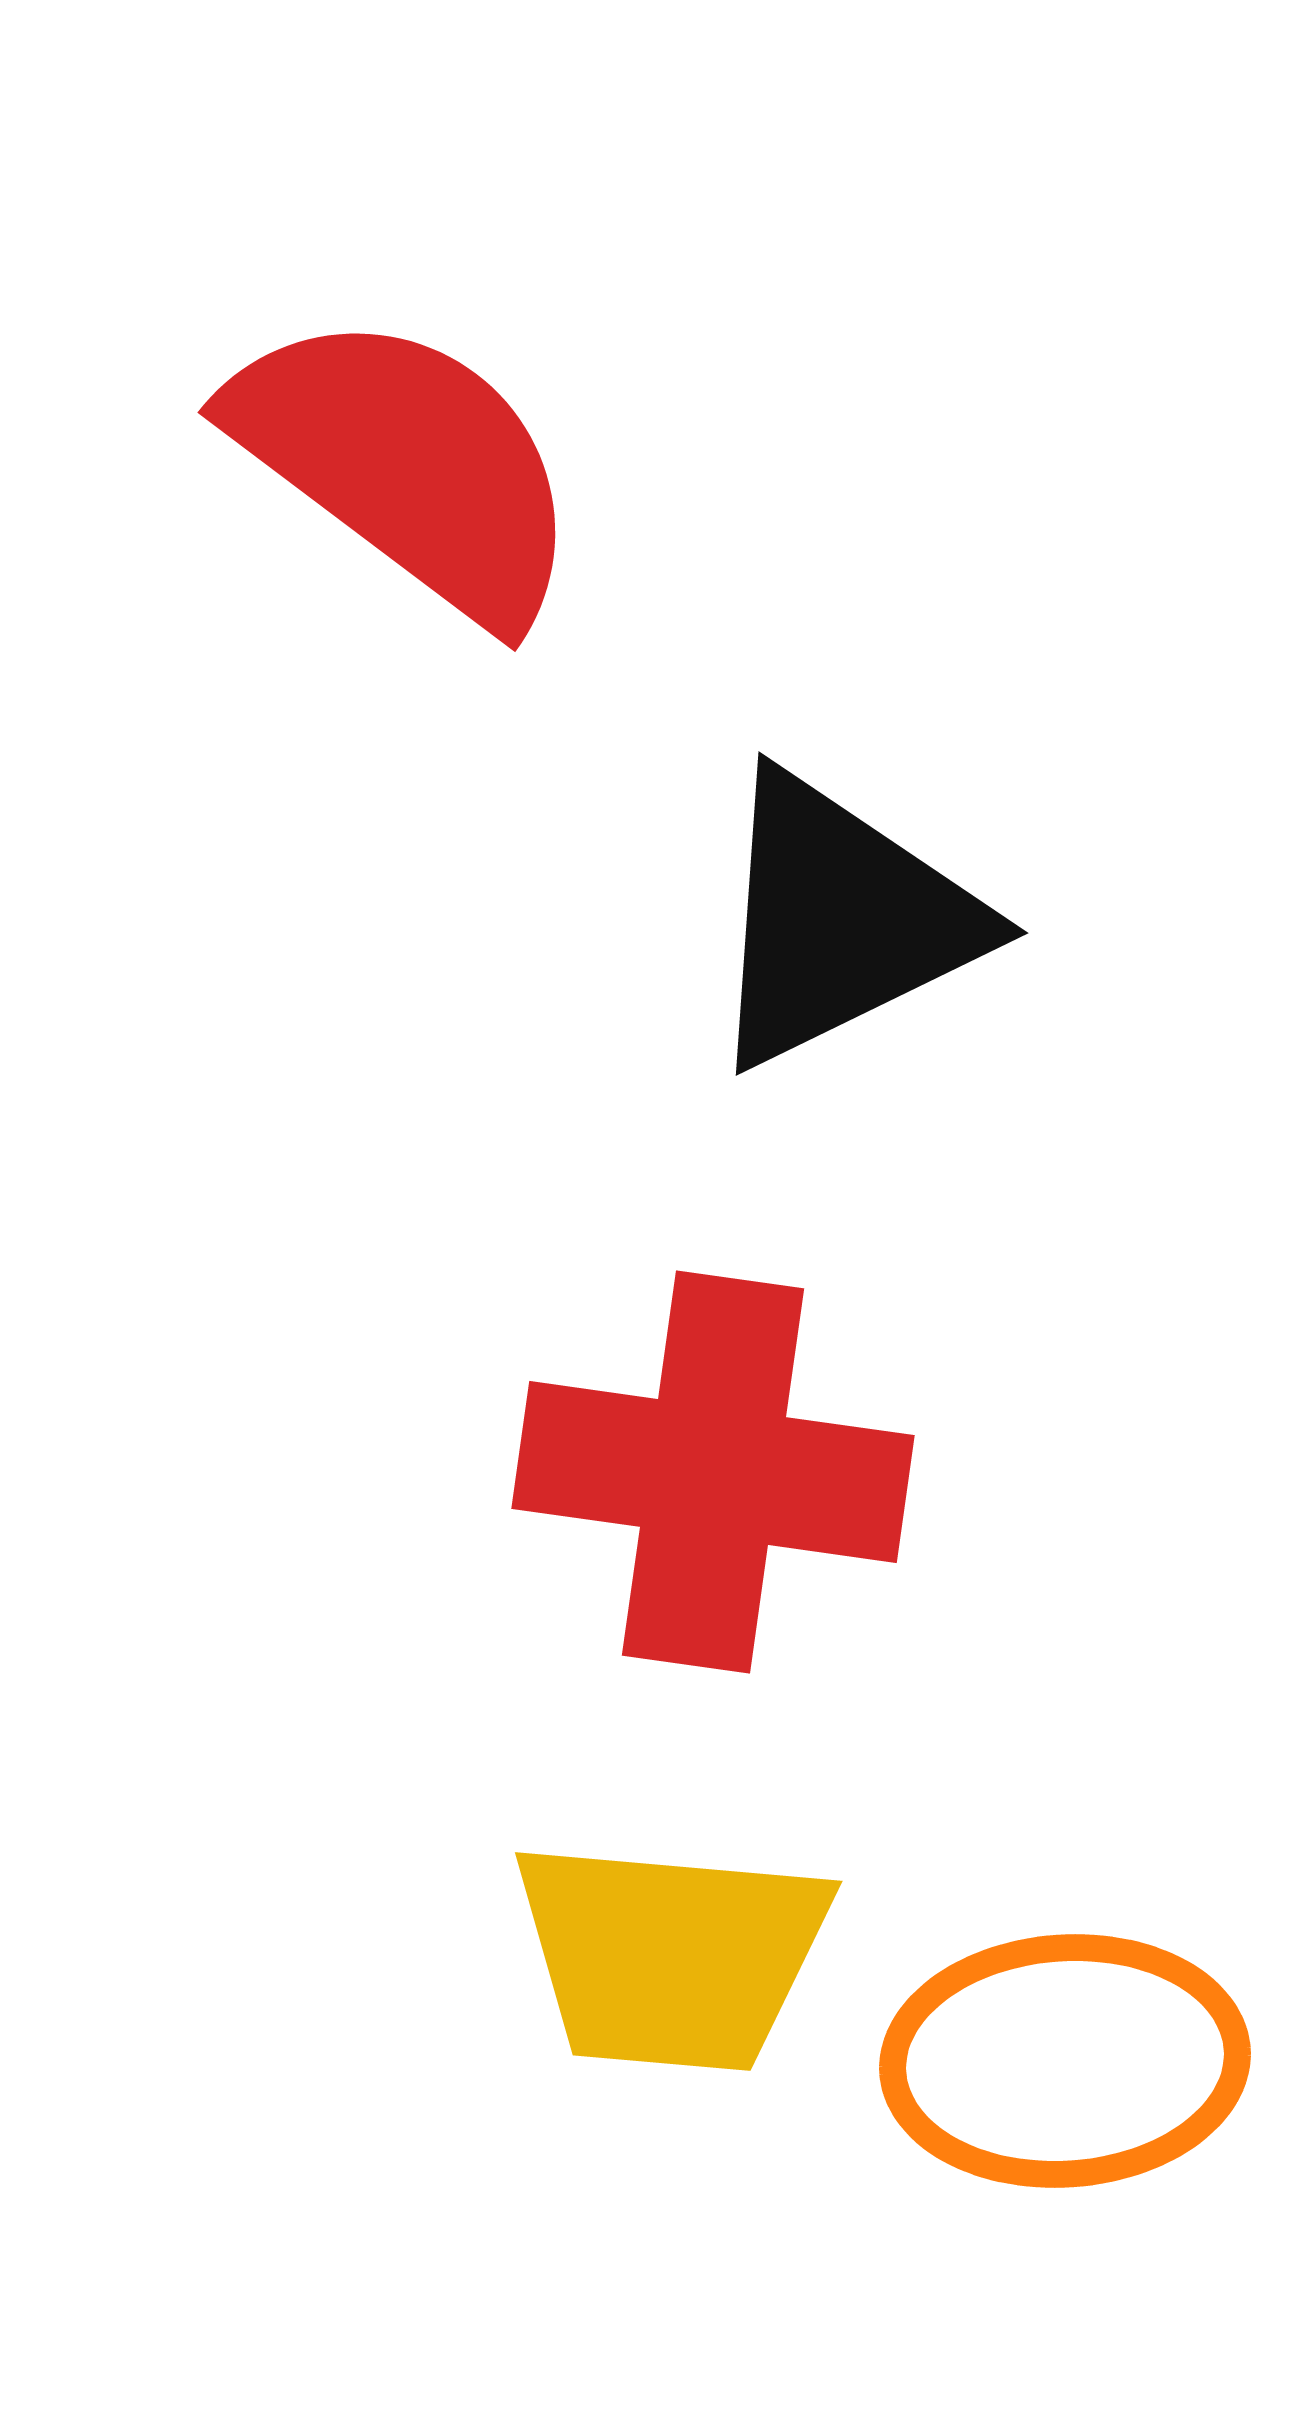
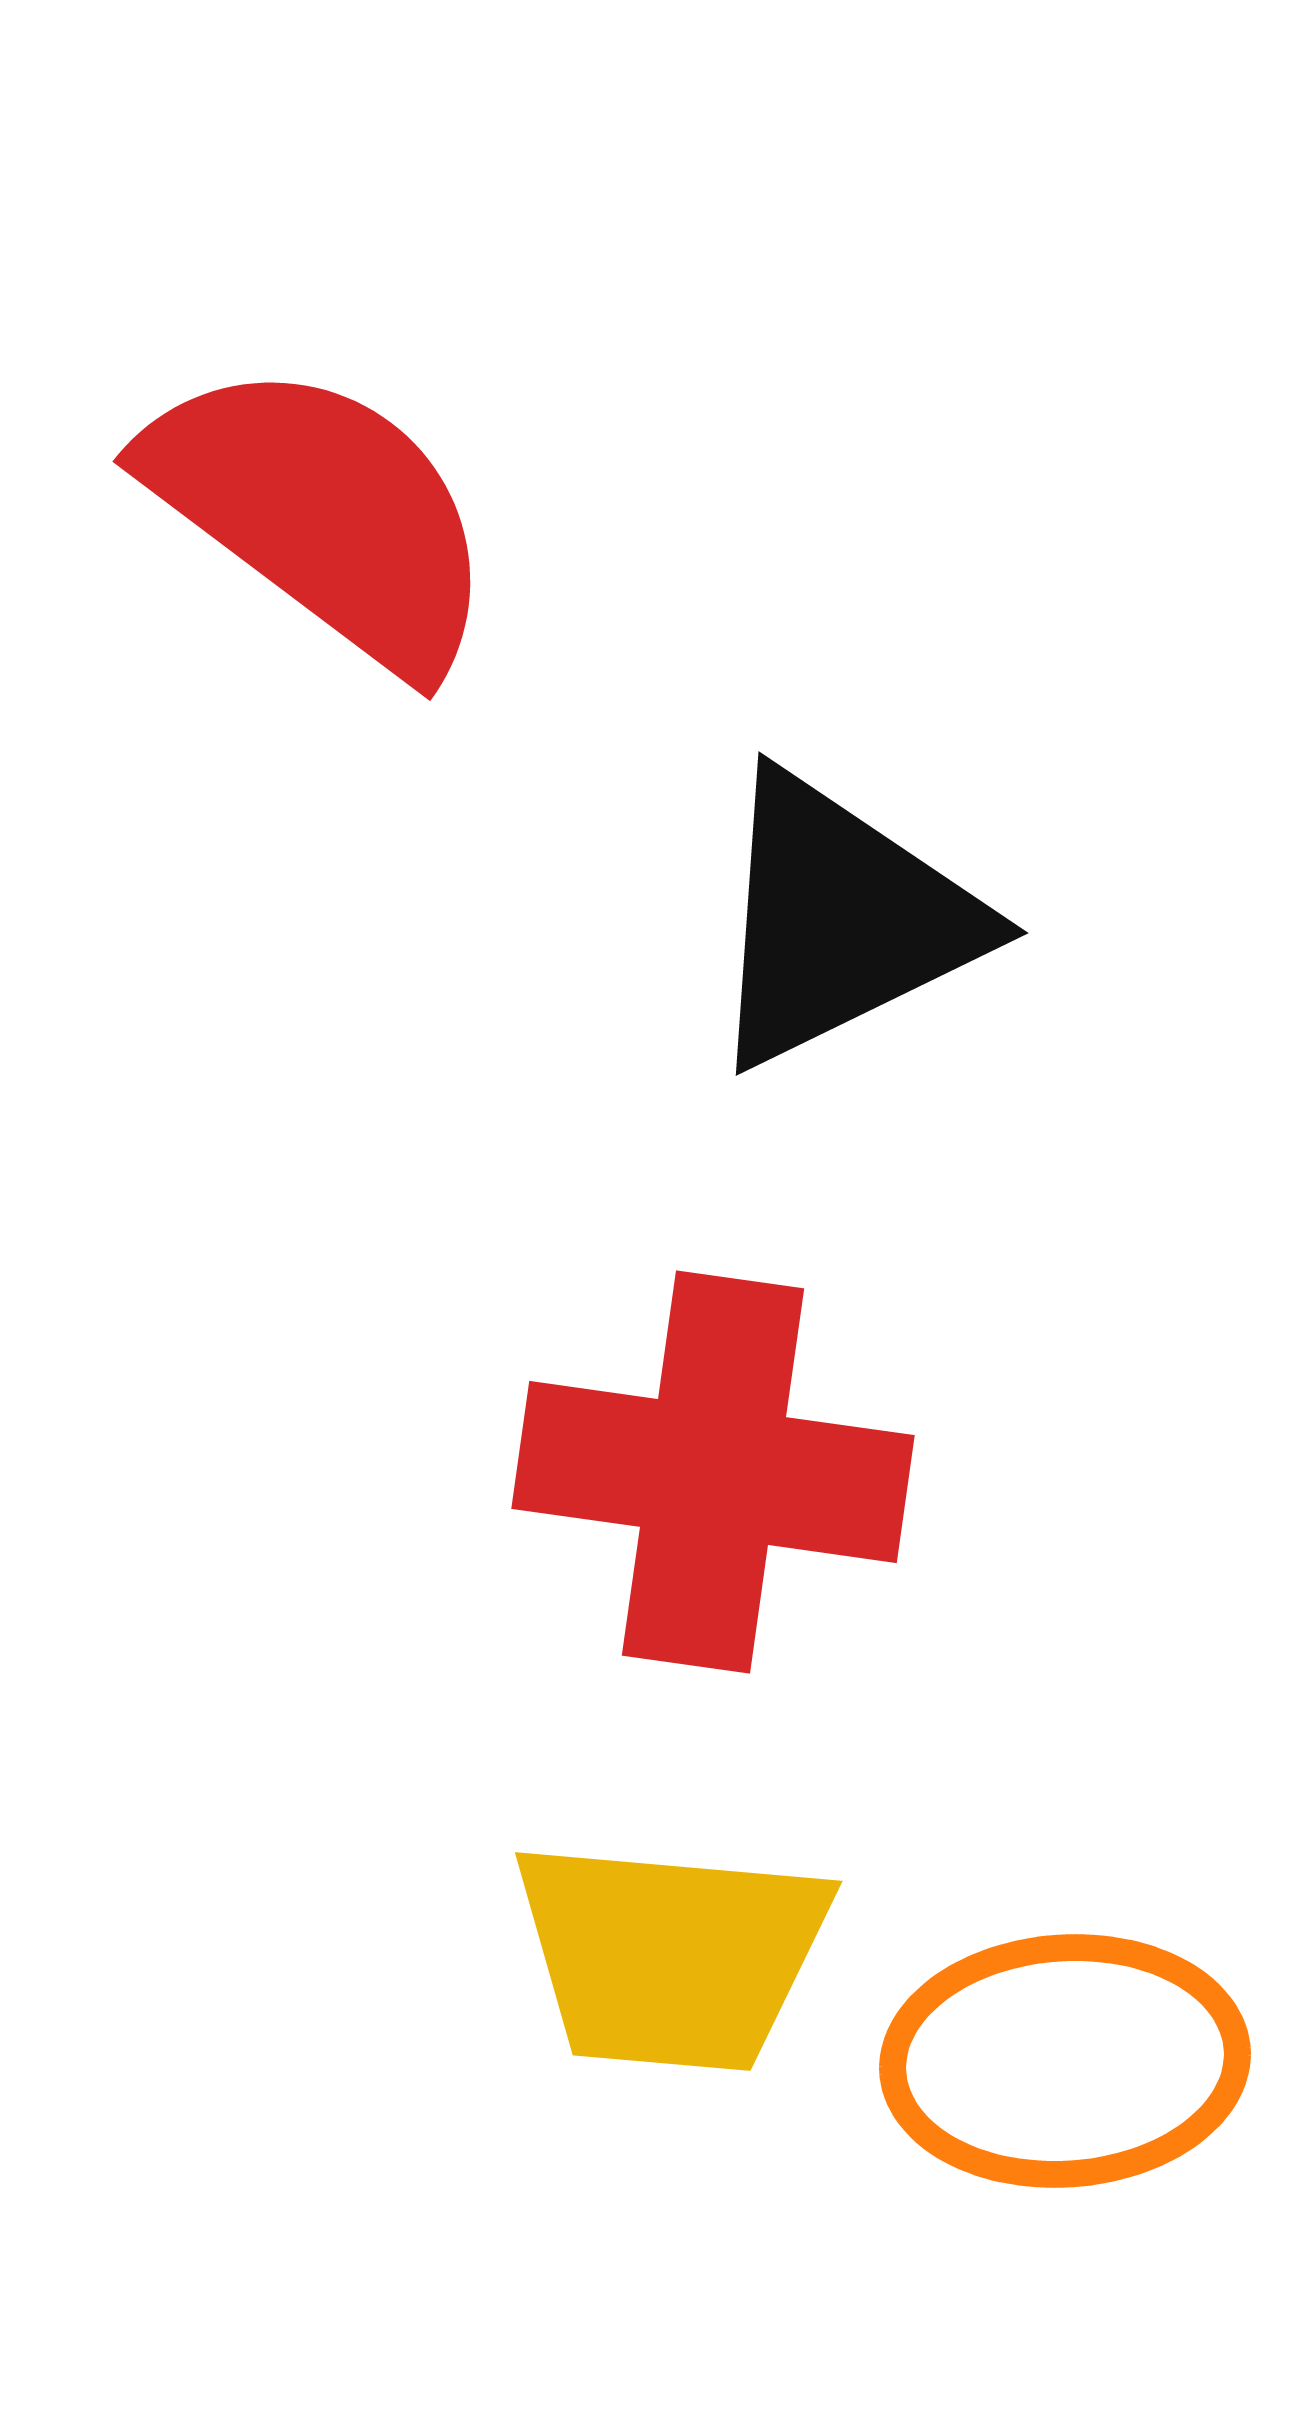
red semicircle: moved 85 px left, 49 px down
